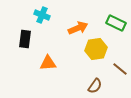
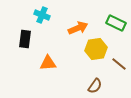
brown line: moved 1 px left, 5 px up
